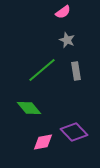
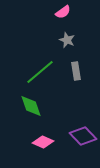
green line: moved 2 px left, 2 px down
green diamond: moved 2 px right, 2 px up; rotated 20 degrees clockwise
purple diamond: moved 9 px right, 4 px down
pink diamond: rotated 35 degrees clockwise
